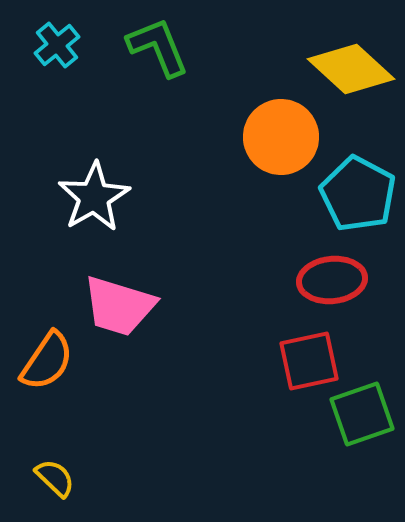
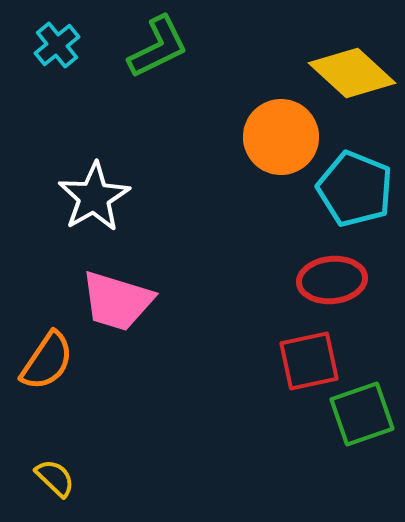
green L-shape: rotated 86 degrees clockwise
yellow diamond: moved 1 px right, 4 px down
cyan pentagon: moved 3 px left, 5 px up; rotated 6 degrees counterclockwise
pink trapezoid: moved 2 px left, 5 px up
